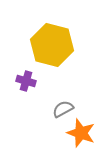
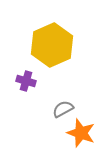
yellow hexagon: rotated 21 degrees clockwise
